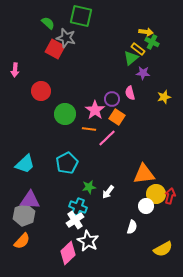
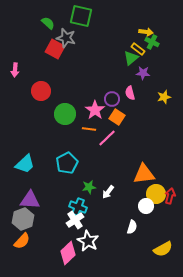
gray hexagon: moved 1 px left, 4 px down
